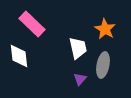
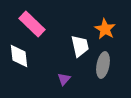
white trapezoid: moved 2 px right, 2 px up
purple triangle: moved 16 px left
